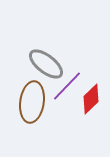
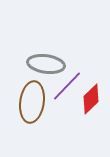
gray ellipse: rotated 30 degrees counterclockwise
